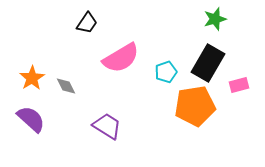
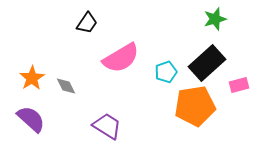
black rectangle: moved 1 px left; rotated 18 degrees clockwise
